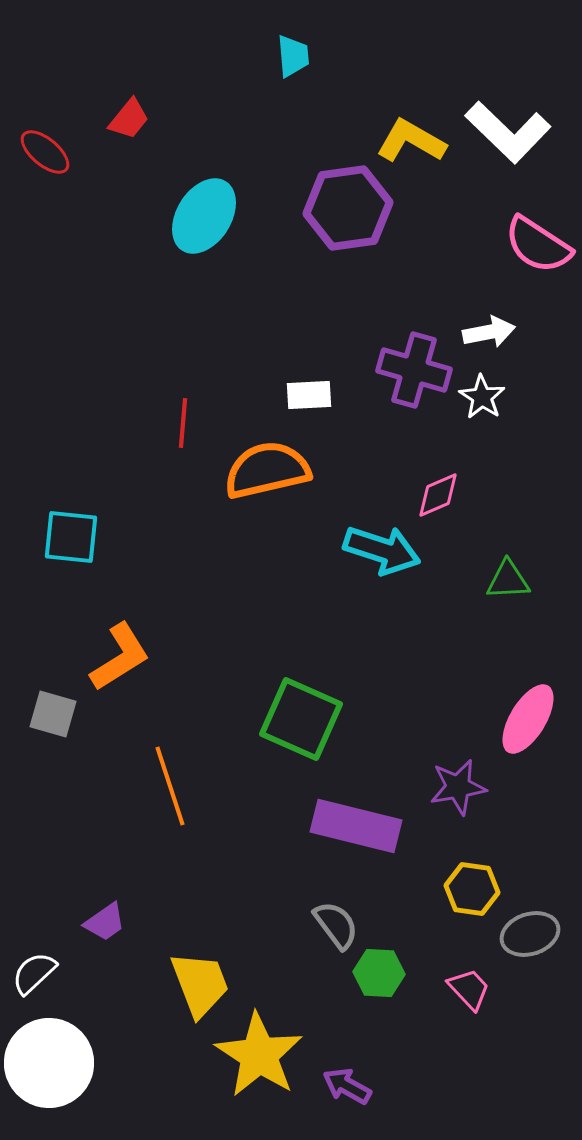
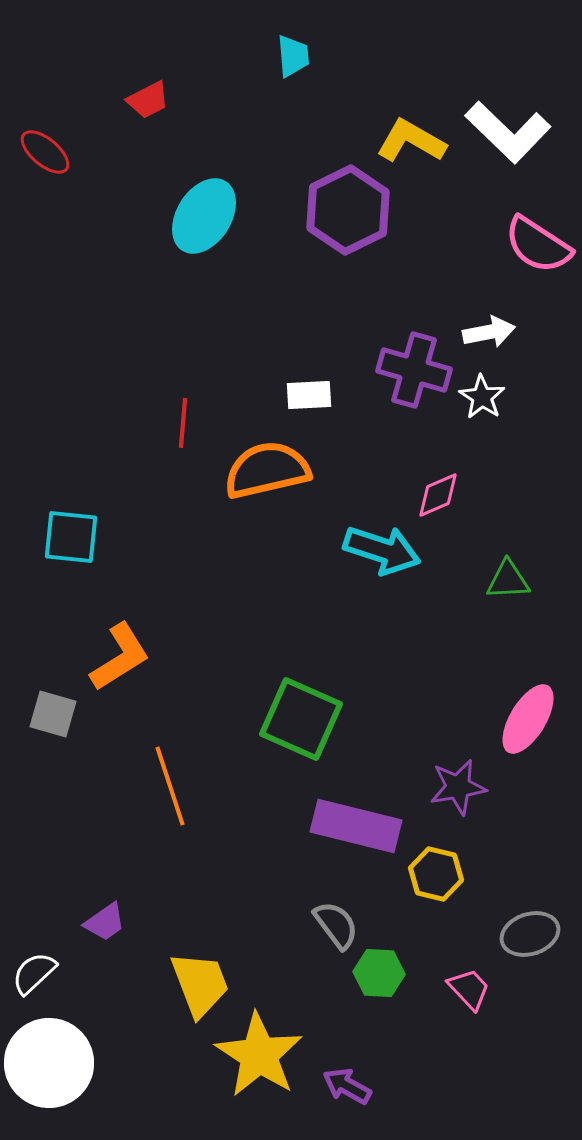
red trapezoid: moved 19 px right, 19 px up; rotated 24 degrees clockwise
purple hexagon: moved 2 px down; rotated 18 degrees counterclockwise
yellow hexagon: moved 36 px left, 15 px up; rotated 6 degrees clockwise
